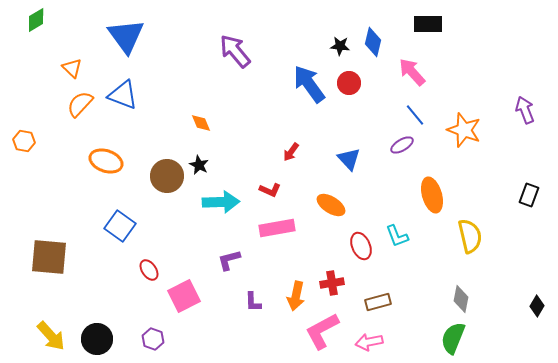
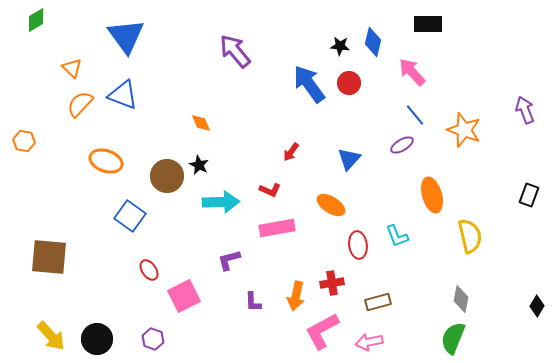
blue triangle at (349, 159): rotated 25 degrees clockwise
blue square at (120, 226): moved 10 px right, 10 px up
red ellipse at (361, 246): moved 3 px left, 1 px up; rotated 16 degrees clockwise
